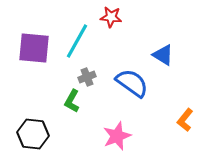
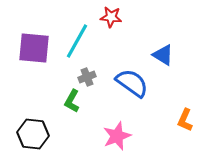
orange L-shape: rotated 15 degrees counterclockwise
